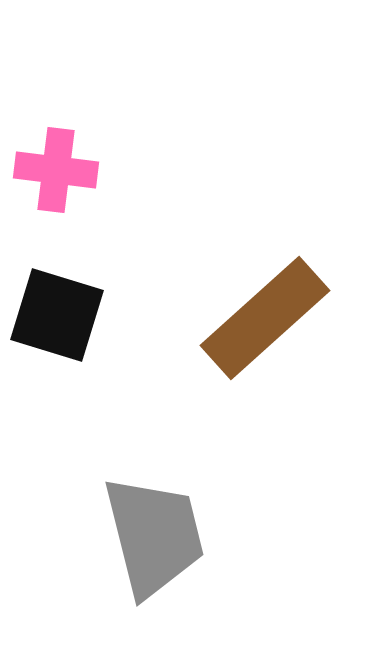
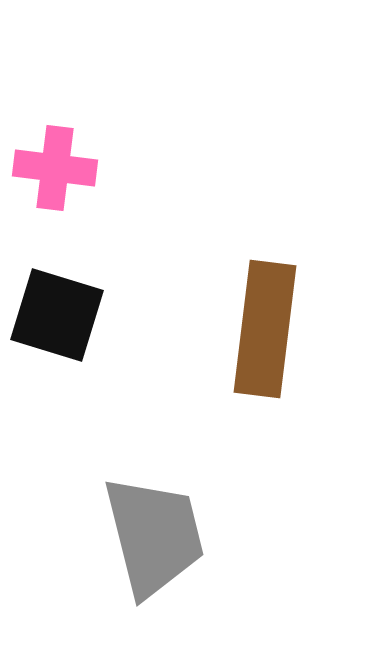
pink cross: moved 1 px left, 2 px up
brown rectangle: moved 11 px down; rotated 41 degrees counterclockwise
